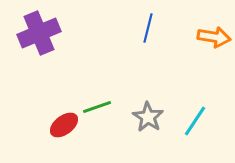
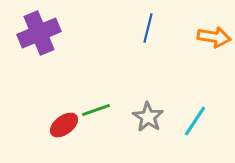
green line: moved 1 px left, 3 px down
